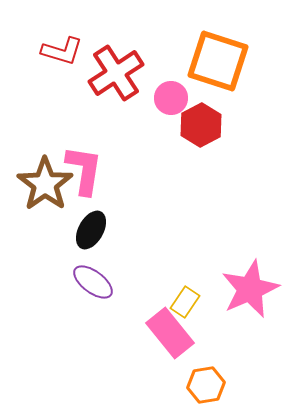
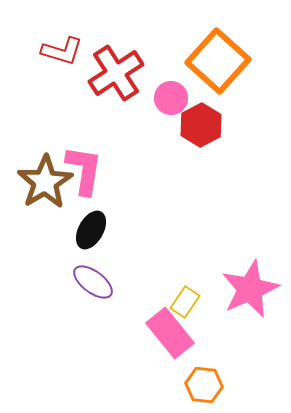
orange square: rotated 24 degrees clockwise
brown star: moved 2 px up; rotated 4 degrees clockwise
orange hexagon: moved 2 px left; rotated 15 degrees clockwise
